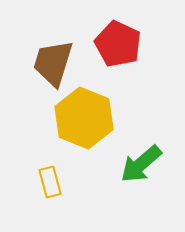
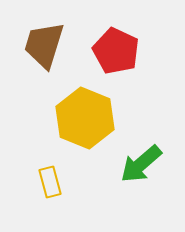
red pentagon: moved 2 px left, 7 px down
brown trapezoid: moved 9 px left, 18 px up
yellow hexagon: moved 1 px right
